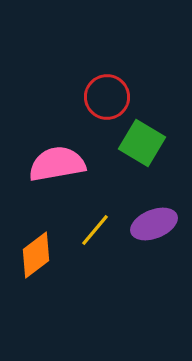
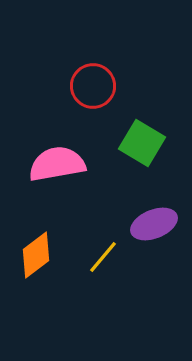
red circle: moved 14 px left, 11 px up
yellow line: moved 8 px right, 27 px down
